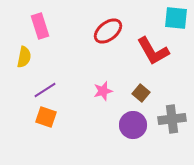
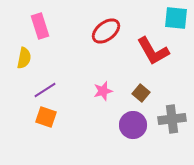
red ellipse: moved 2 px left
yellow semicircle: moved 1 px down
